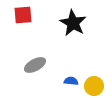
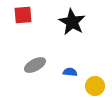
black star: moved 1 px left, 1 px up
blue semicircle: moved 1 px left, 9 px up
yellow circle: moved 1 px right
